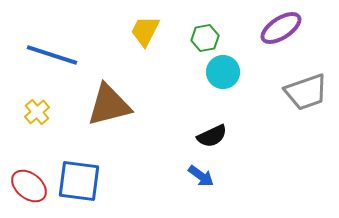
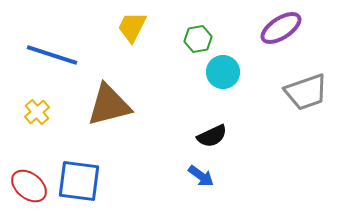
yellow trapezoid: moved 13 px left, 4 px up
green hexagon: moved 7 px left, 1 px down
